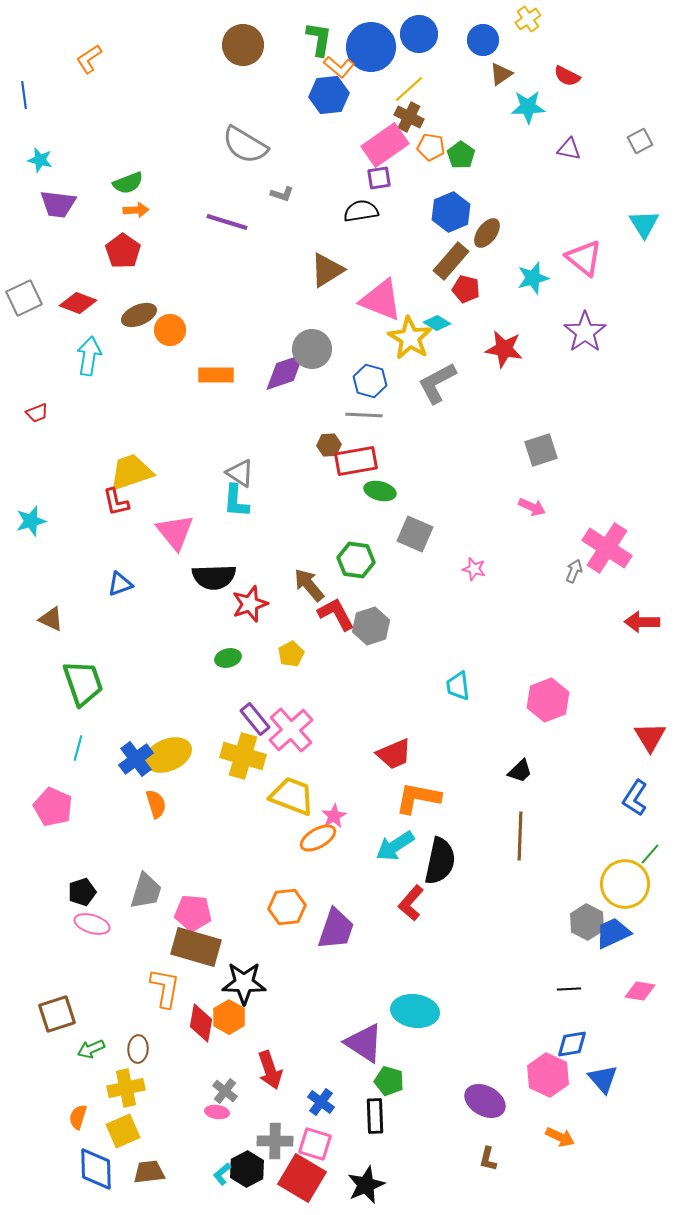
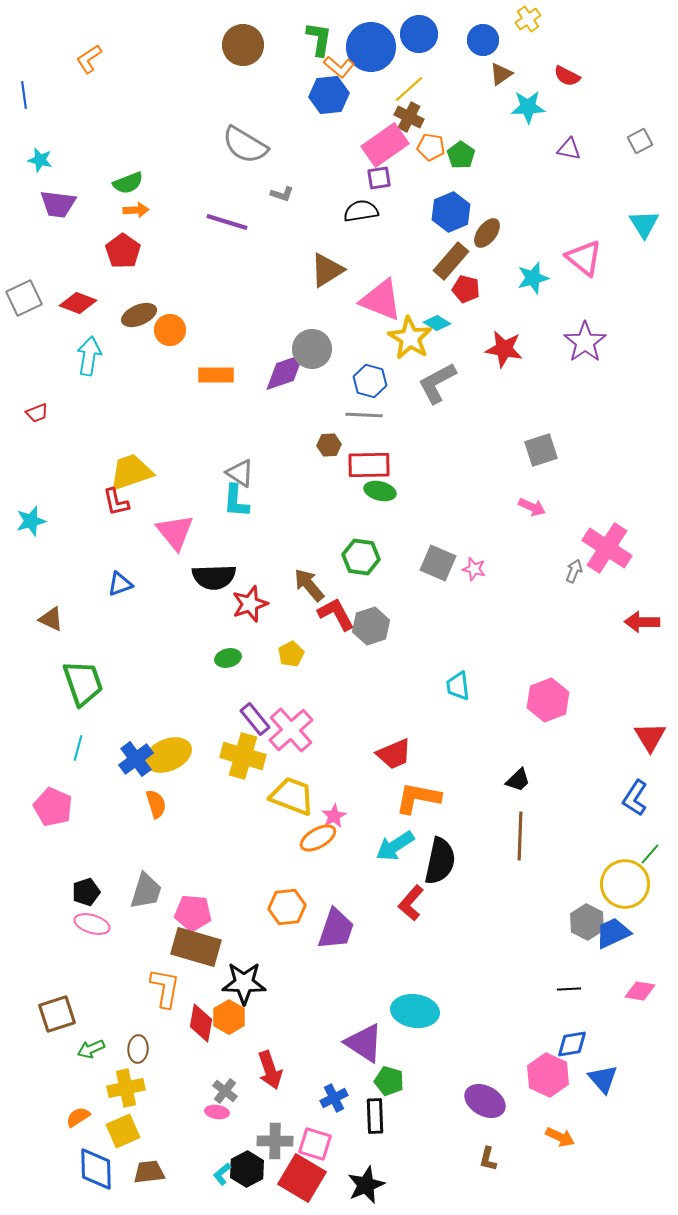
purple star at (585, 332): moved 10 px down
red rectangle at (356, 461): moved 13 px right, 4 px down; rotated 9 degrees clockwise
gray square at (415, 534): moved 23 px right, 29 px down
green hexagon at (356, 560): moved 5 px right, 3 px up
black trapezoid at (520, 771): moved 2 px left, 9 px down
black pentagon at (82, 892): moved 4 px right
blue cross at (321, 1102): moved 13 px right, 4 px up; rotated 28 degrees clockwise
orange semicircle at (78, 1117): rotated 40 degrees clockwise
